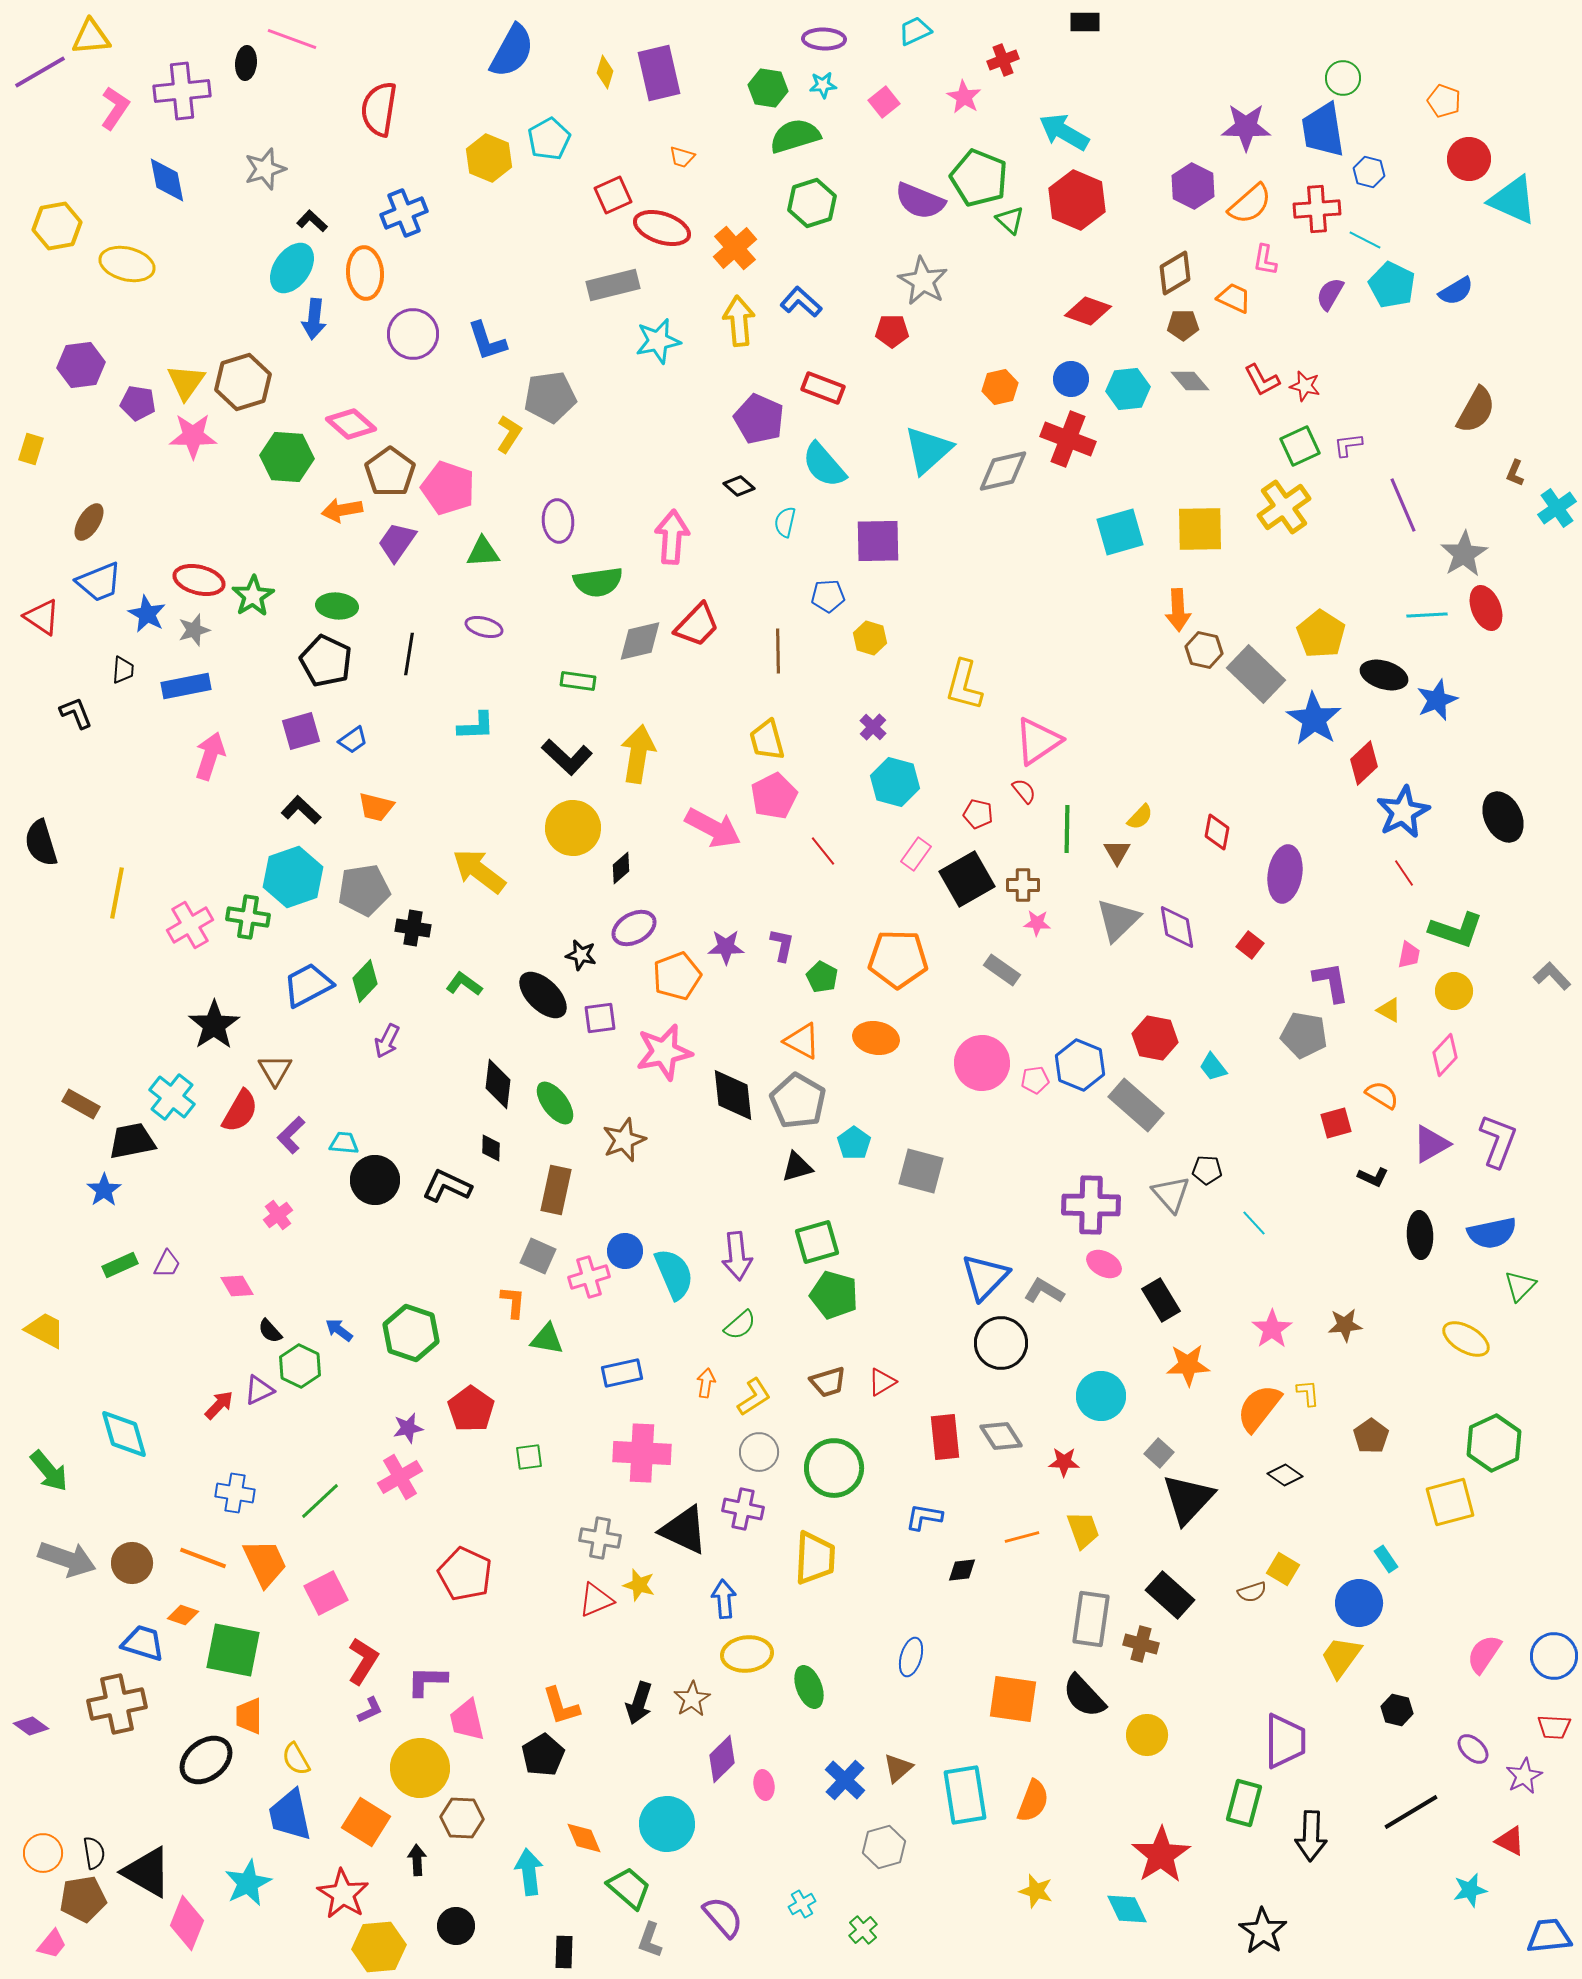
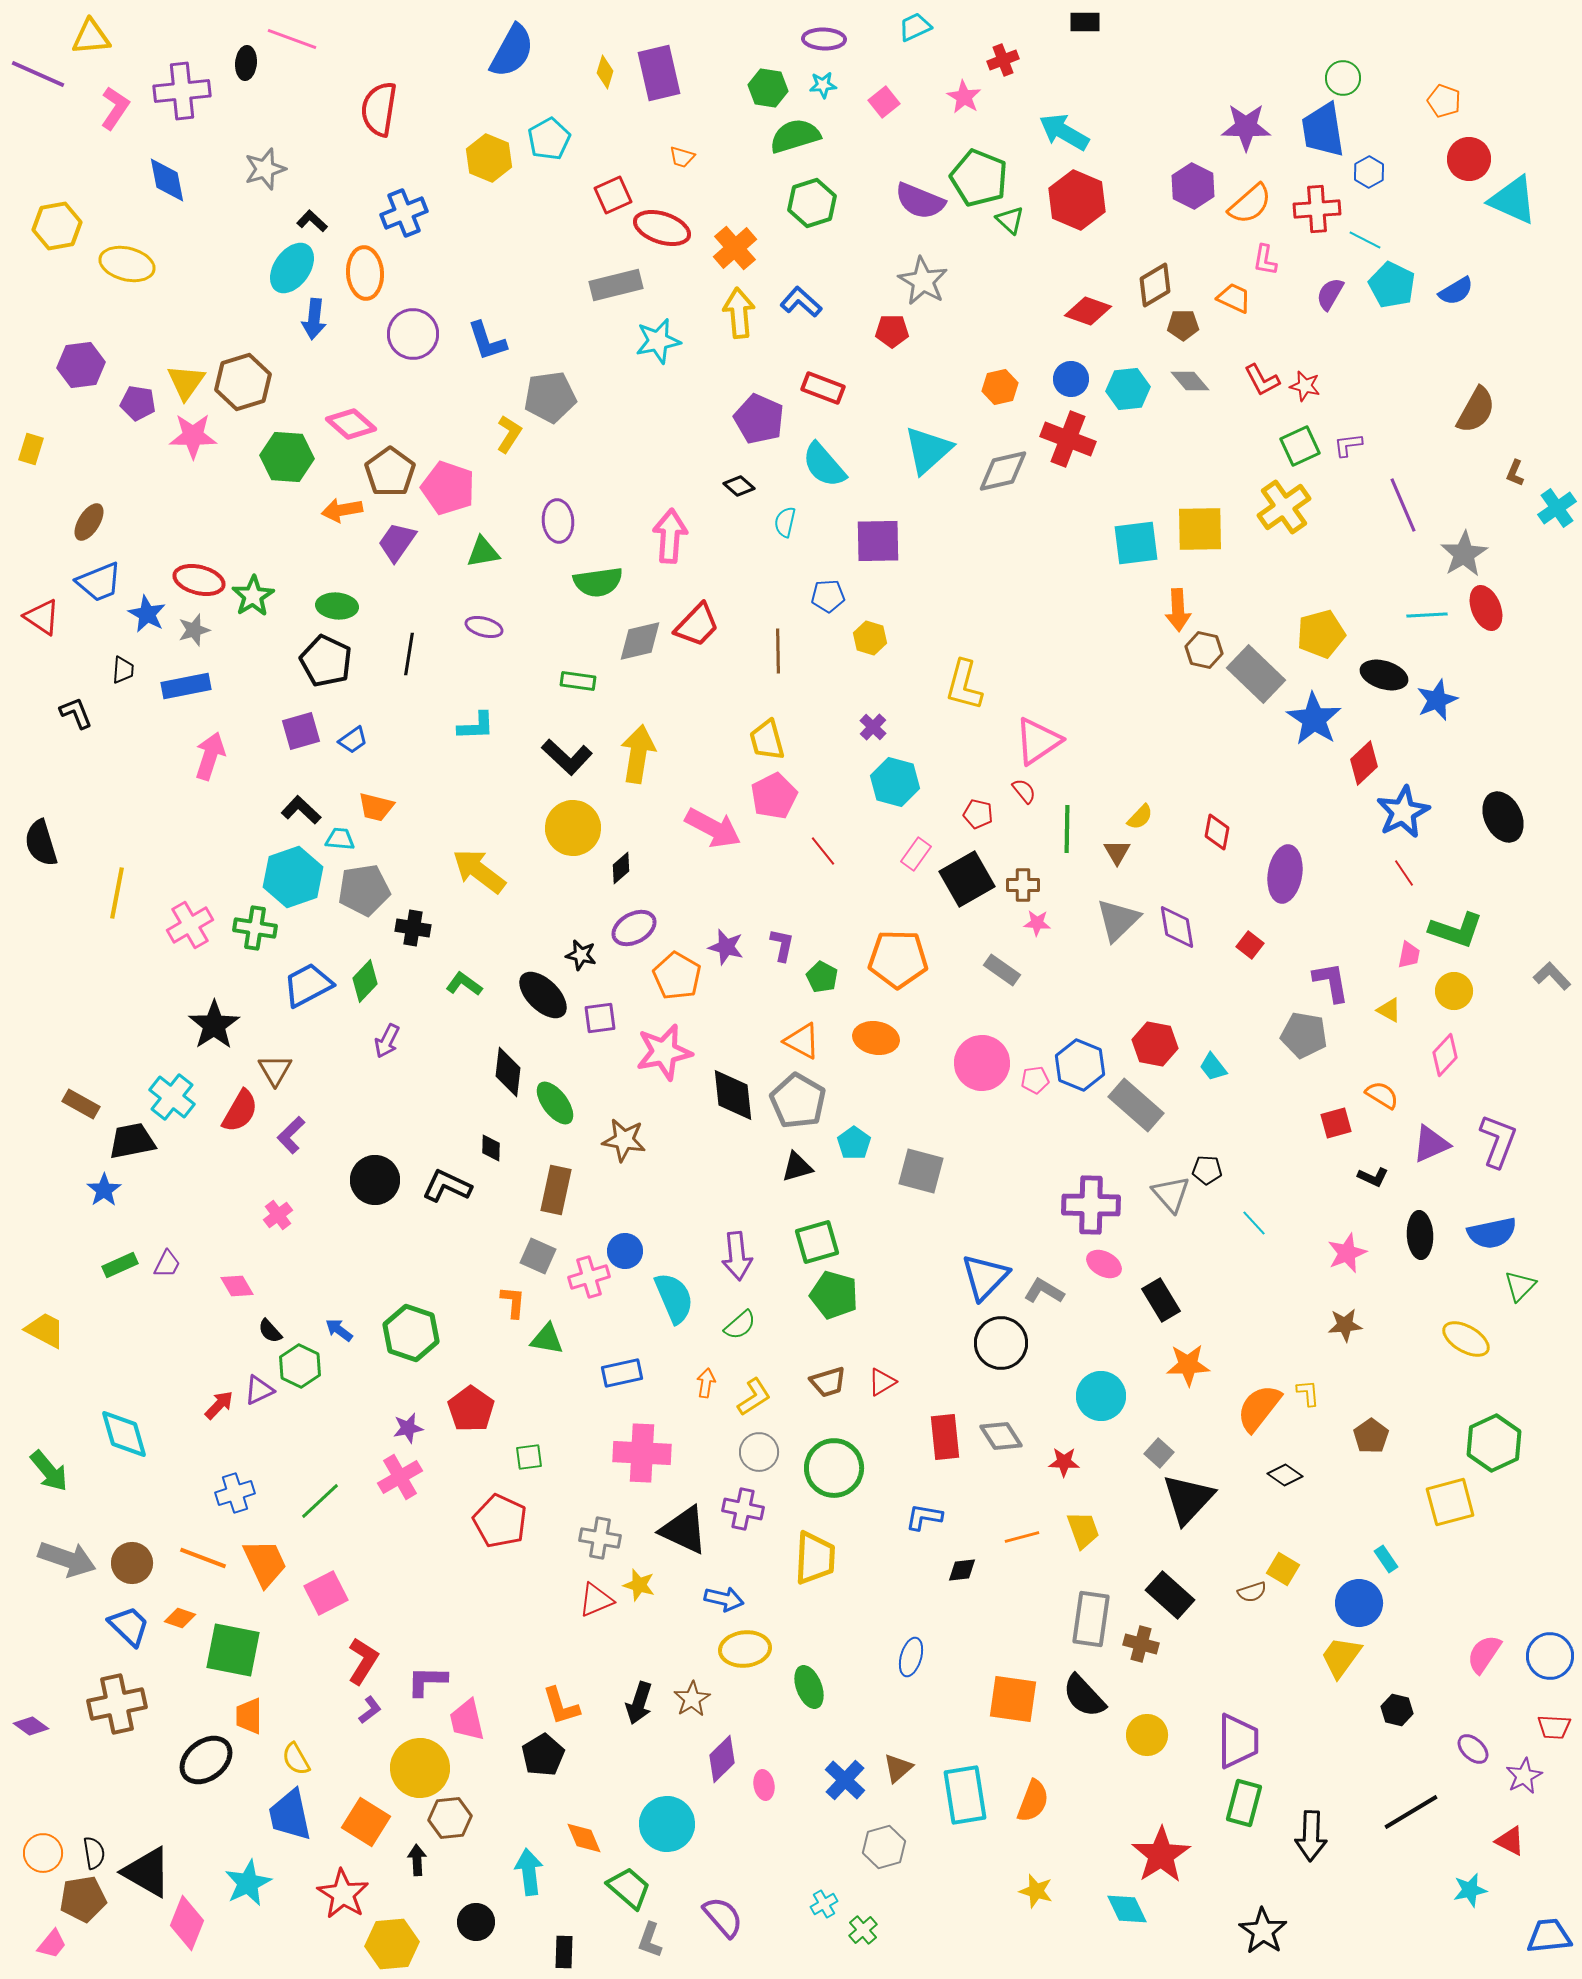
cyan trapezoid at (915, 31): moved 4 px up
purple line at (40, 72): moved 2 px left, 2 px down; rotated 54 degrees clockwise
blue hexagon at (1369, 172): rotated 16 degrees clockwise
brown diamond at (1175, 273): moved 20 px left, 12 px down
gray rectangle at (613, 285): moved 3 px right
yellow arrow at (739, 321): moved 8 px up
cyan square at (1120, 532): moved 16 px right, 11 px down; rotated 9 degrees clockwise
pink arrow at (672, 537): moved 2 px left, 1 px up
green triangle at (483, 552): rotated 6 degrees counterclockwise
yellow pentagon at (1321, 634): rotated 24 degrees clockwise
green cross at (248, 917): moved 7 px right, 11 px down
purple star at (726, 947): rotated 15 degrees clockwise
orange pentagon at (677, 976): rotated 21 degrees counterclockwise
red hexagon at (1155, 1038): moved 6 px down
black diamond at (498, 1084): moved 10 px right, 12 px up
brown star at (624, 1140): rotated 30 degrees clockwise
cyan trapezoid at (344, 1143): moved 4 px left, 304 px up
purple triangle at (1431, 1144): rotated 6 degrees clockwise
cyan semicircle at (674, 1274): moved 24 px down
pink star at (1272, 1329): moved 75 px right, 76 px up; rotated 12 degrees clockwise
blue cross at (235, 1493): rotated 27 degrees counterclockwise
red pentagon at (465, 1574): moved 35 px right, 53 px up
blue arrow at (724, 1599): rotated 108 degrees clockwise
orange diamond at (183, 1615): moved 3 px left, 3 px down
blue trapezoid at (143, 1643): moved 14 px left, 17 px up; rotated 27 degrees clockwise
yellow ellipse at (747, 1654): moved 2 px left, 5 px up
blue circle at (1554, 1656): moved 4 px left
purple L-shape at (370, 1710): rotated 12 degrees counterclockwise
purple trapezoid at (1285, 1741): moved 47 px left
brown hexagon at (462, 1818): moved 12 px left; rotated 9 degrees counterclockwise
cyan cross at (802, 1904): moved 22 px right
black circle at (456, 1926): moved 20 px right, 4 px up
yellow hexagon at (379, 1947): moved 13 px right, 3 px up
